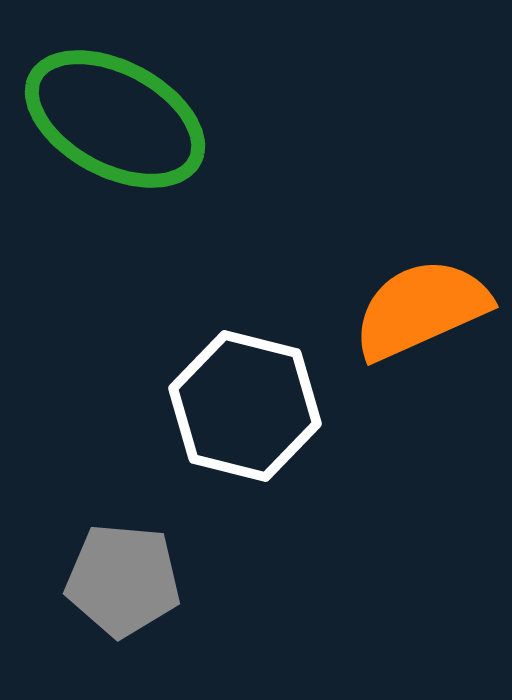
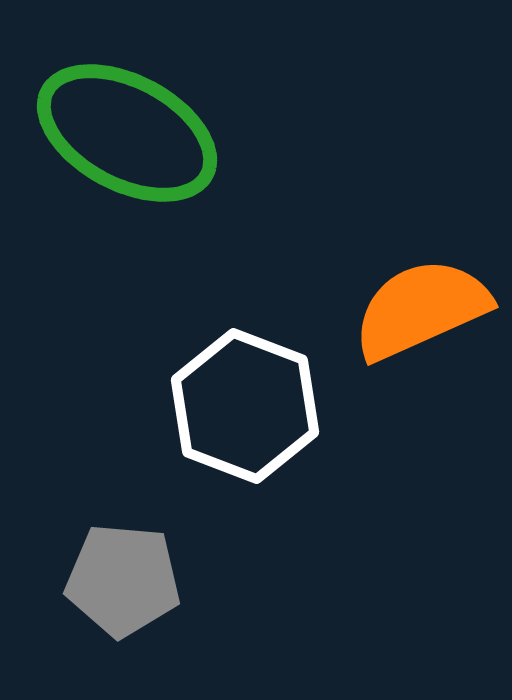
green ellipse: moved 12 px right, 14 px down
white hexagon: rotated 7 degrees clockwise
